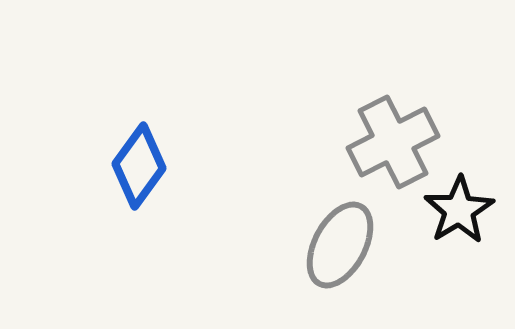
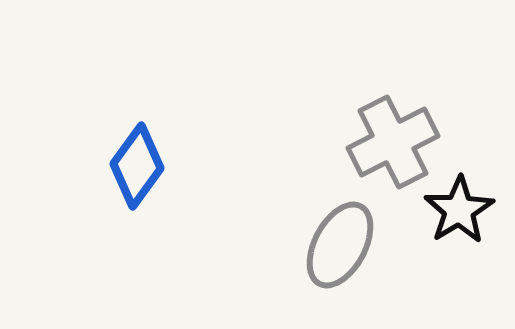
blue diamond: moved 2 px left
